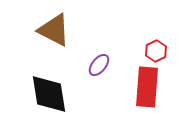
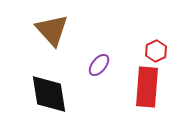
brown triangle: moved 2 px left; rotated 21 degrees clockwise
